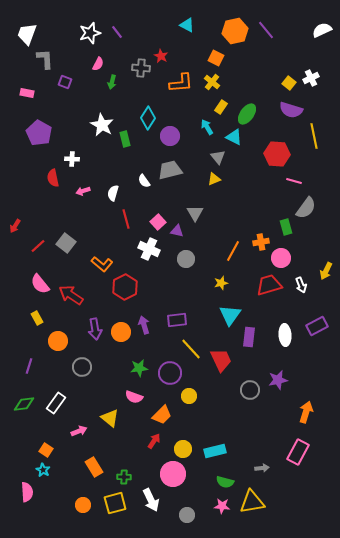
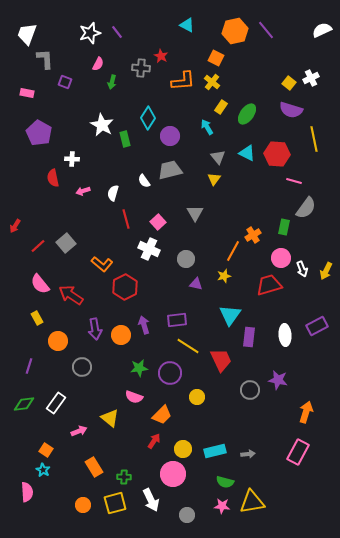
orange L-shape at (181, 83): moved 2 px right, 2 px up
yellow line at (314, 136): moved 3 px down
cyan triangle at (234, 137): moved 13 px right, 16 px down
yellow triangle at (214, 179): rotated 32 degrees counterclockwise
green rectangle at (286, 227): moved 2 px left; rotated 28 degrees clockwise
purple triangle at (177, 231): moved 19 px right, 53 px down
orange cross at (261, 242): moved 8 px left, 7 px up; rotated 21 degrees counterclockwise
gray square at (66, 243): rotated 12 degrees clockwise
yellow star at (221, 283): moved 3 px right, 7 px up
white arrow at (301, 285): moved 1 px right, 16 px up
orange circle at (121, 332): moved 3 px down
yellow line at (191, 349): moved 3 px left, 3 px up; rotated 15 degrees counterclockwise
purple star at (278, 380): rotated 24 degrees clockwise
yellow circle at (189, 396): moved 8 px right, 1 px down
gray arrow at (262, 468): moved 14 px left, 14 px up
